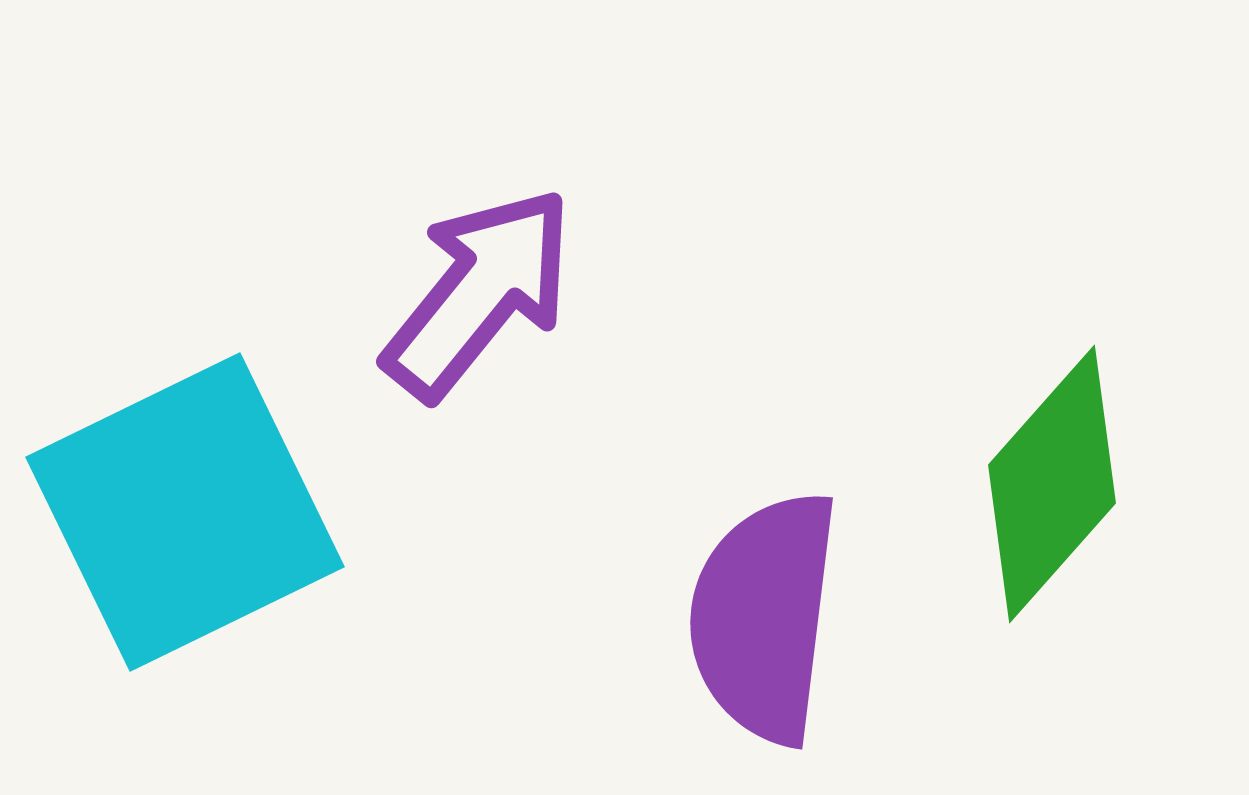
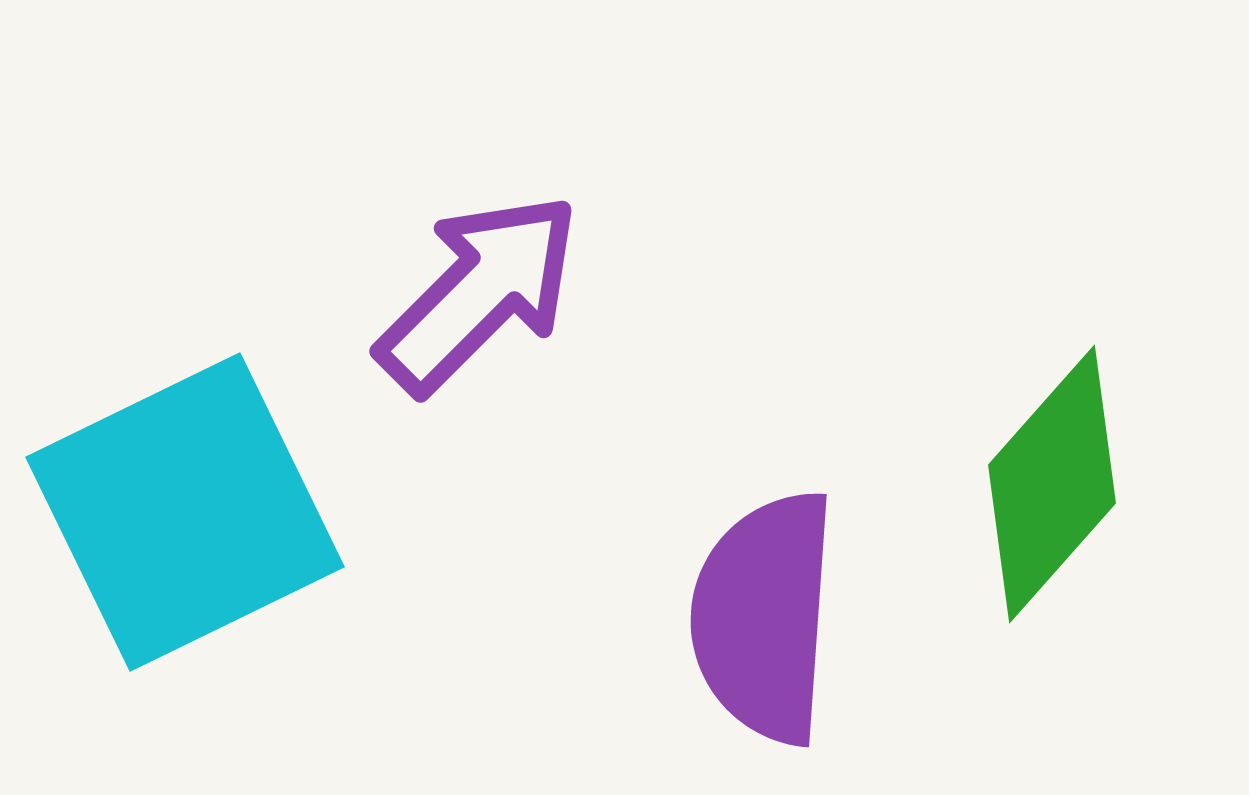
purple arrow: rotated 6 degrees clockwise
purple semicircle: rotated 3 degrees counterclockwise
